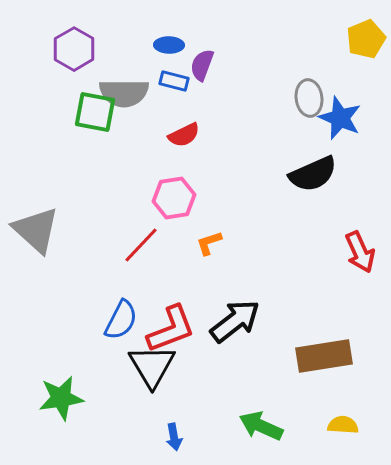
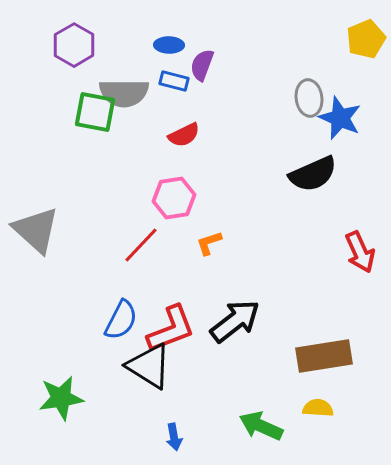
purple hexagon: moved 4 px up
black triangle: moved 3 px left; rotated 27 degrees counterclockwise
yellow semicircle: moved 25 px left, 17 px up
